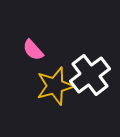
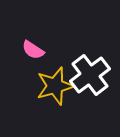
pink semicircle: rotated 15 degrees counterclockwise
